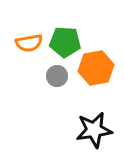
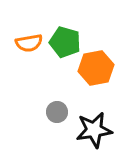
green pentagon: rotated 12 degrees clockwise
gray circle: moved 36 px down
